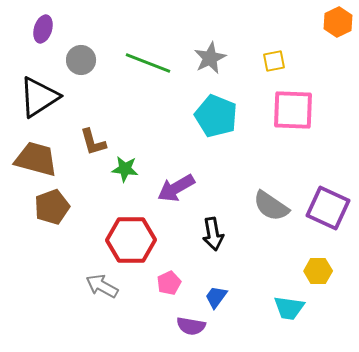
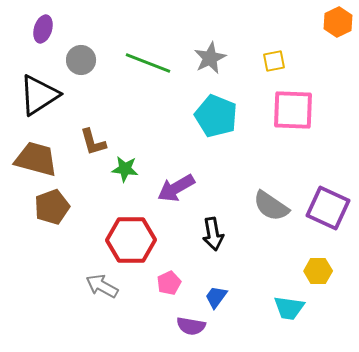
black triangle: moved 2 px up
